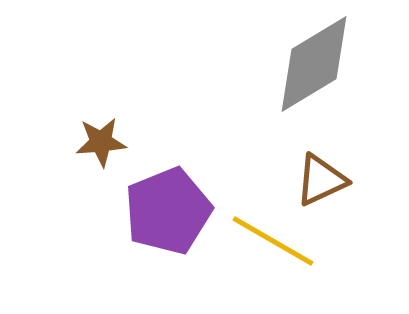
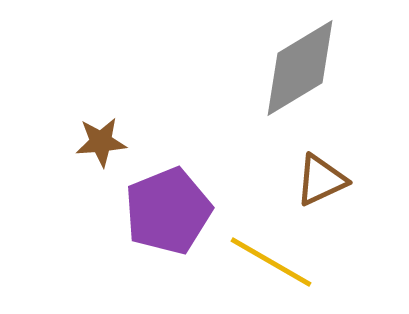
gray diamond: moved 14 px left, 4 px down
yellow line: moved 2 px left, 21 px down
